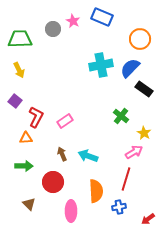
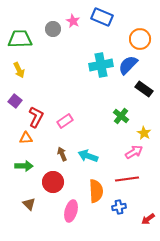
blue semicircle: moved 2 px left, 3 px up
red line: moved 1 px right; rotated 65 degrees clockwise
pink ellipse: rotated 15 degrees clockwise
